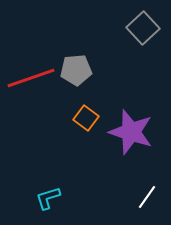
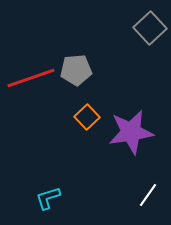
gray square: moved 7 px right
orange square: moved 1 px right, 1 px up; rotated 10 degrees clockwise
purple star: rotated 27 degrees counterclockwise
white line: moved 1 px right, 2 px up
